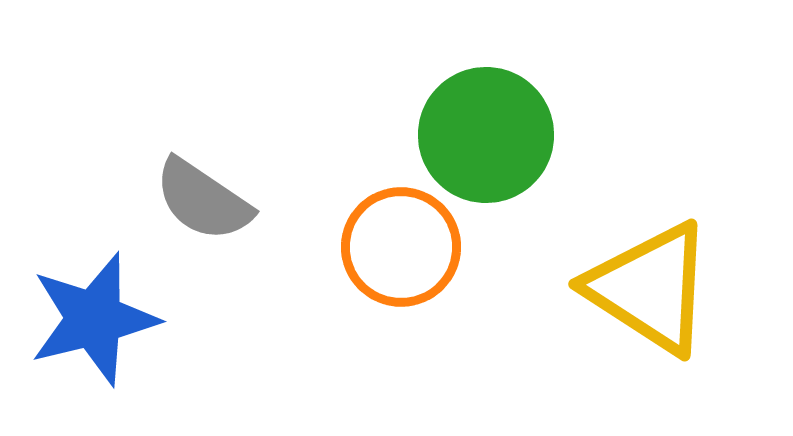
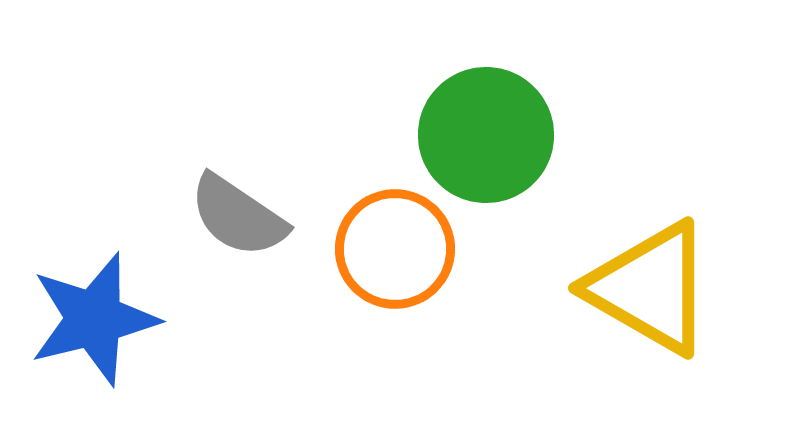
gray semicircle: moved 35 px right, 16 px down
orange circle: moved 6 px left, 2 px down
yellow triangle: rotated 3 degrees counterclockwise
